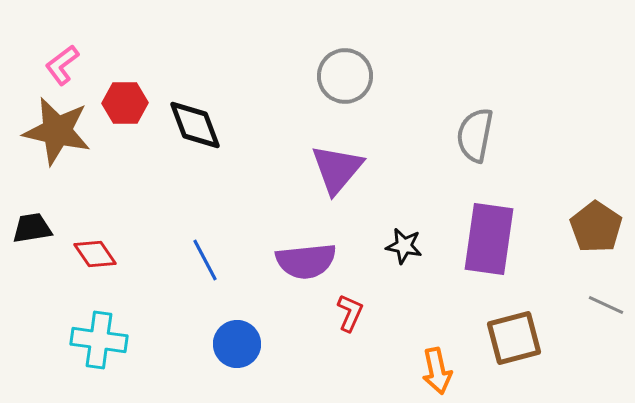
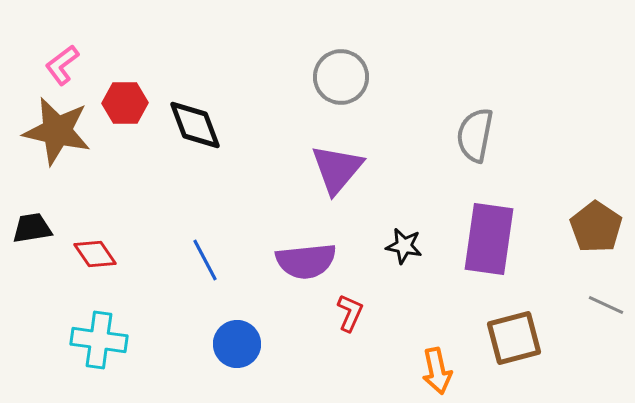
gray circle: moved 4 px left, 1 px down
